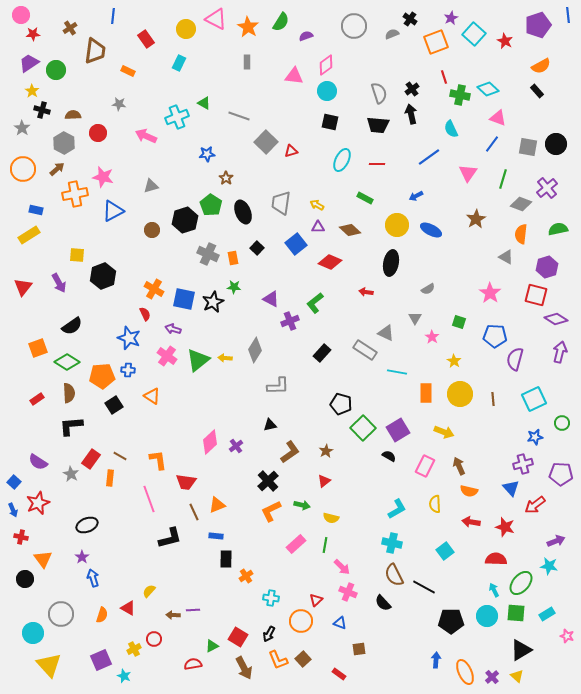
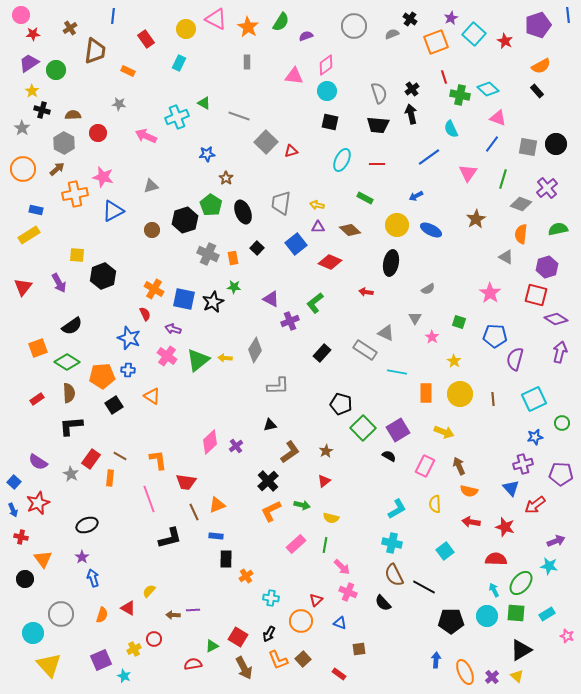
yellow arrow at (317, 205): rotated 16 degrees counterclockwise
